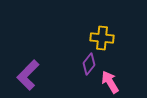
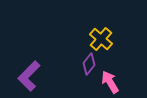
yellow cross: moved 1 px left, 1 px down; rotated 35 degrees clockwise
purple L-shape: moved 1 px right, 1 px down
